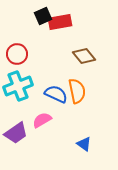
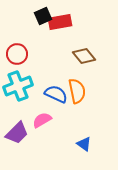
purple trapezoid: moved 1 px right; rotated 10 degrees counterclockwise
